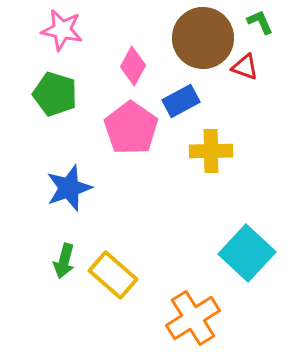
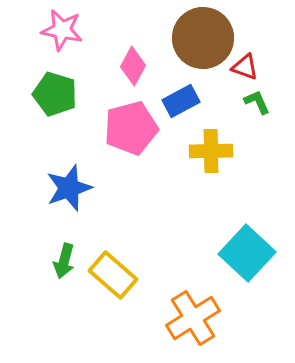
green L-shape: moved 3 px left, 80 px down
pink pentagon: rotated 22 degrees clockwise
